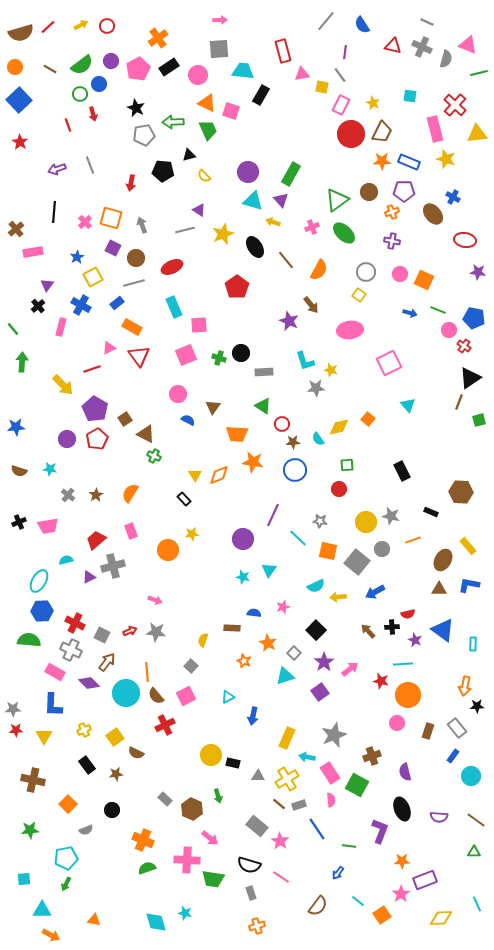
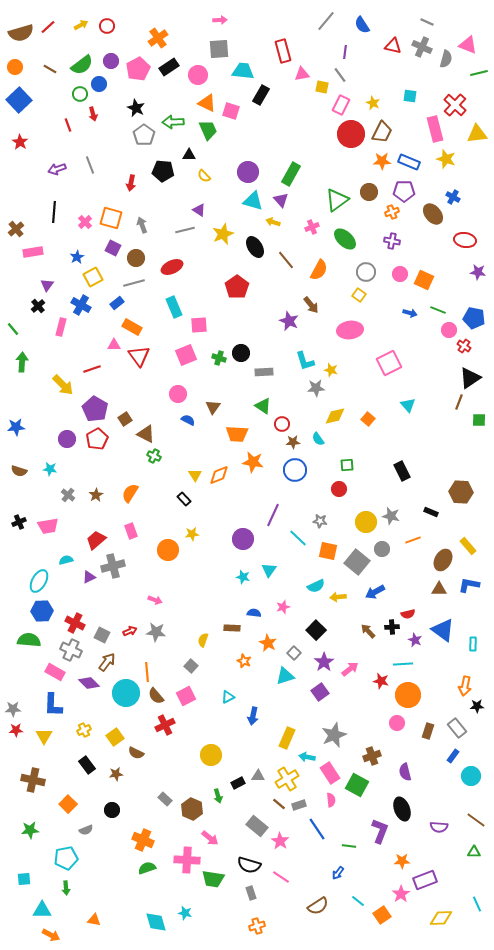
gray pentagon at (144, 135): rotated 25 degrees counterclockwise
black triangle at (189, 155): rotated 16 degrees clockwise
green ellipse at (344, 233): moved 1 px right, 6 px down
pink triangle at (109, 348): moved 5 px right, 3 px up; rotated 24 degrees clockwise
green square at (479, 420): rotated 16 degrees clockwise
yellow diamond at (339, 427): moved 4 px left, 11 px up
black rectangle at (233, 763): moved 5 px right, 20 px down; rotated 40 degrees counterclockwise
purple semicircle at (439, 817): moved 10 px down
green arrow at (66, 884): moved 4 px down; rotated 32 degrees counterclockwise
brown semicircle at (318, 906): rotated 20 degrees clockwise
